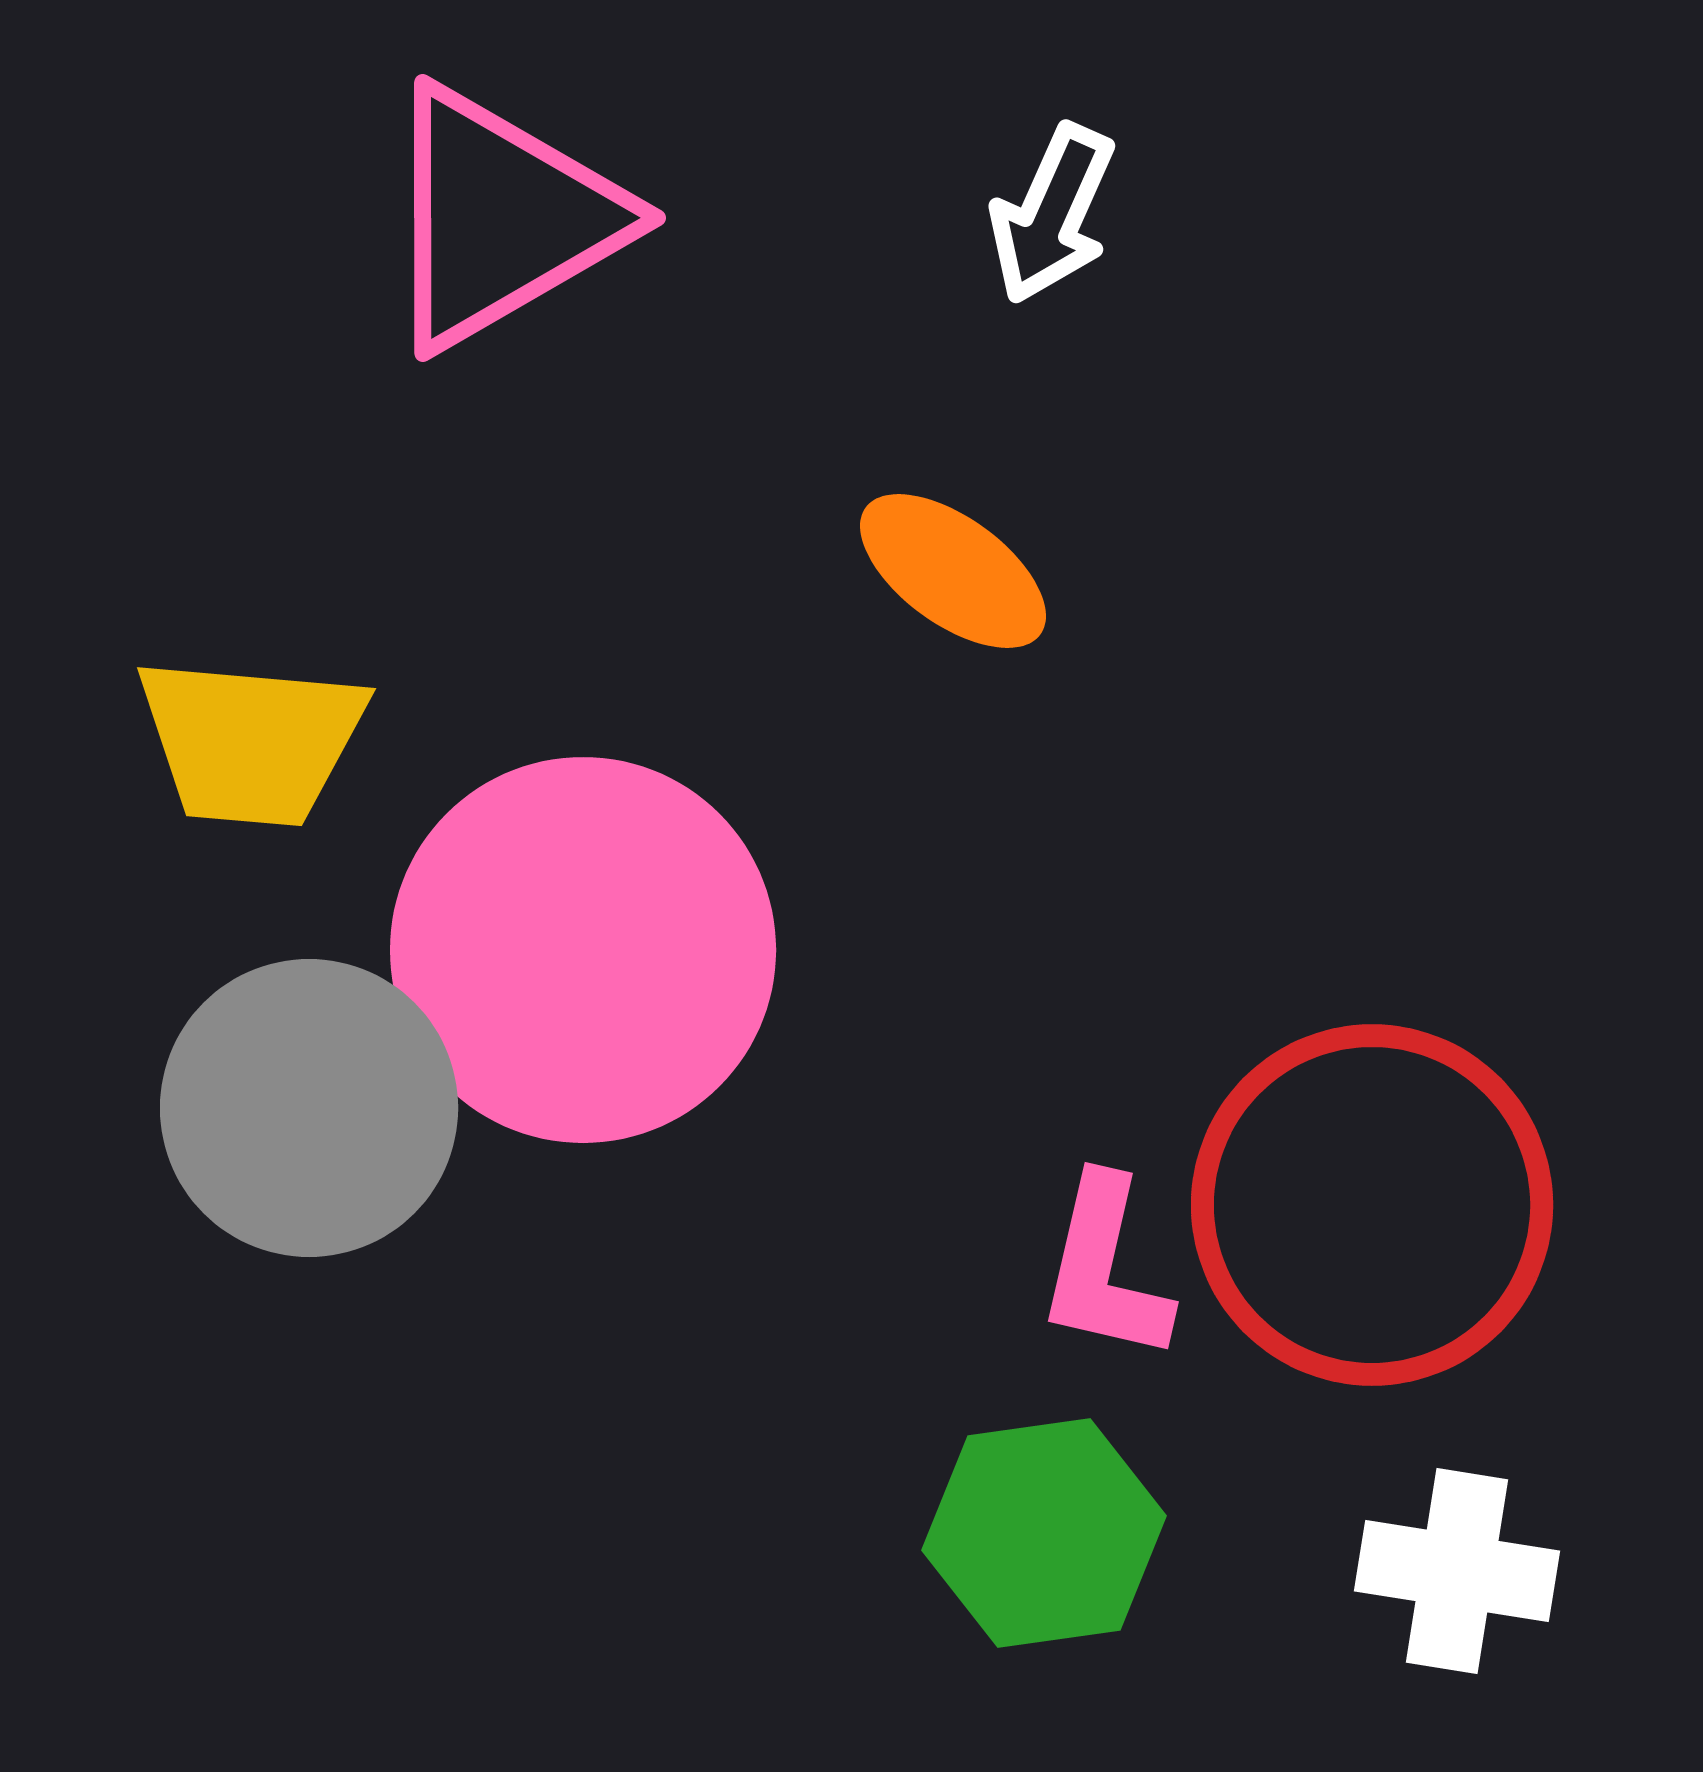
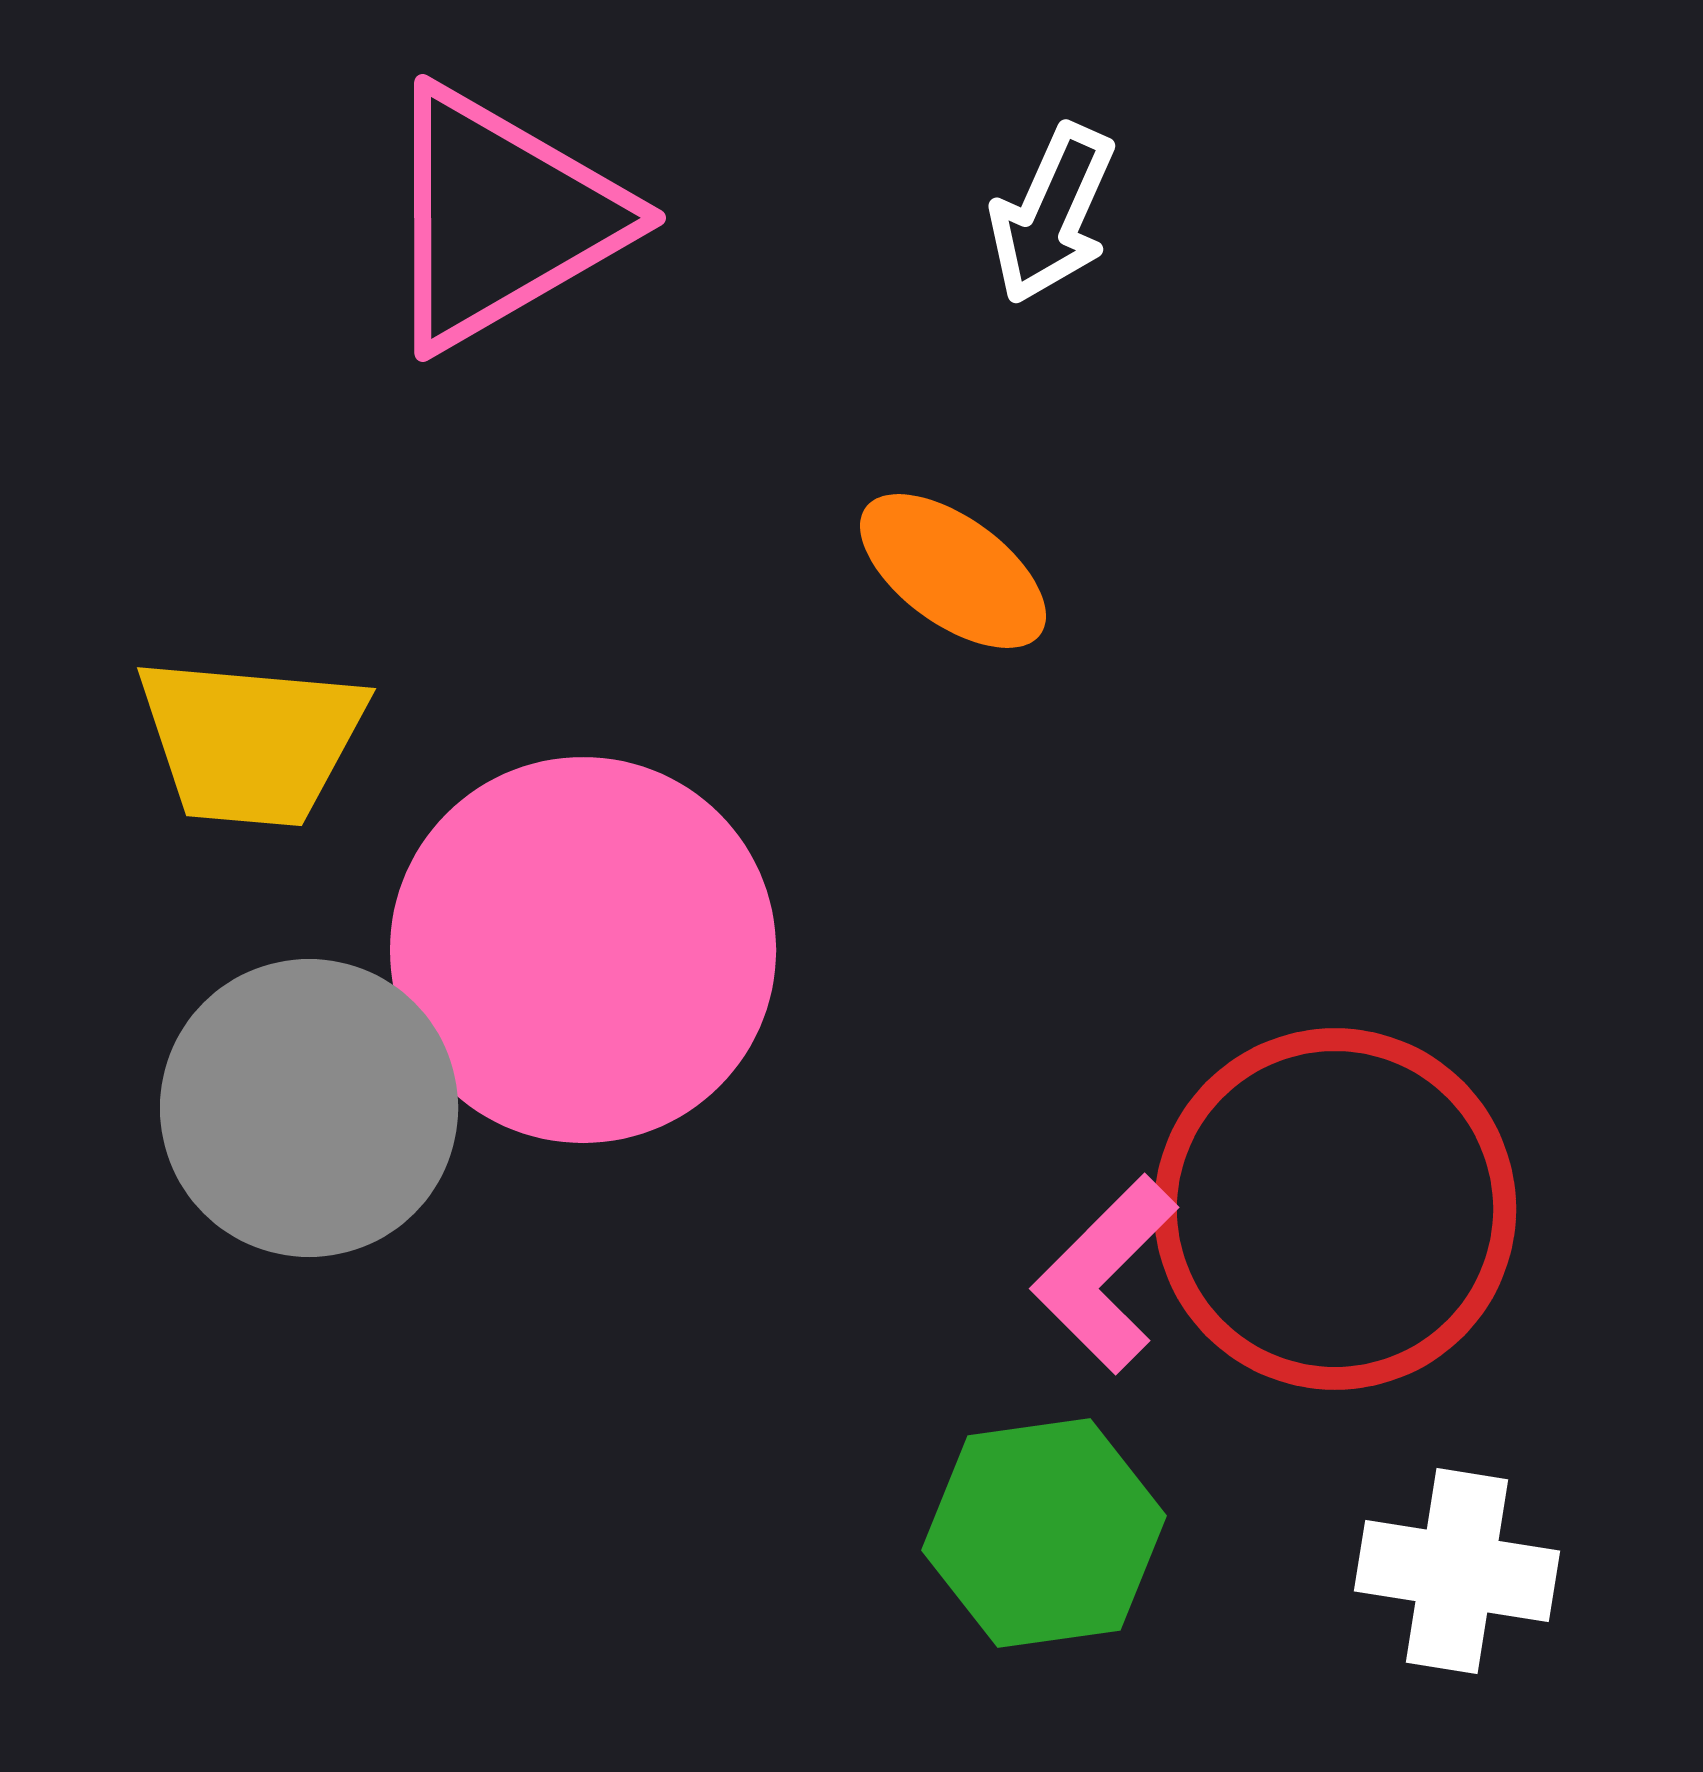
red circle: moved 37 px left, 4 px down
pink L-shape: moved 5 px down; rotated 32 degrees clockwise
